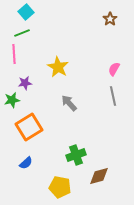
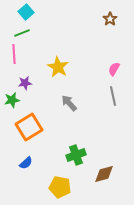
brown diamond: moved 5 px right, 2 px up
